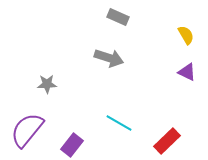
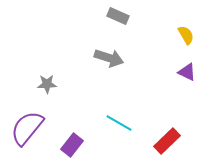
gray rectangle: moved 1 px up
purple semicircle: moved 2 px up
